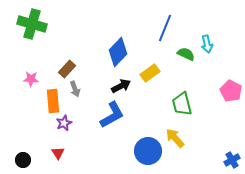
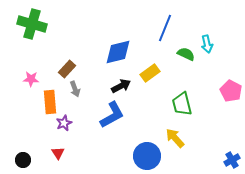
blue diamond: rotated 32 degrees clockwise
orange rectangle: moved 3 px left, 1 px down
blue circle: moved 1 px left, 5 px down
